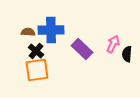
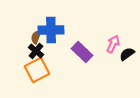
brown semicircle: moved 8 px right, 5 px down; rotated 72 degrees counterclockwise
purple rectangle: moved 3 px down
black semicircle: rotated 49 degrees clockwise
orange square: rotated 20 degrees counterclockwise
